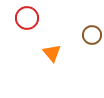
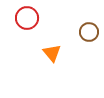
brown circle: moved 3 px left, 3 px up
